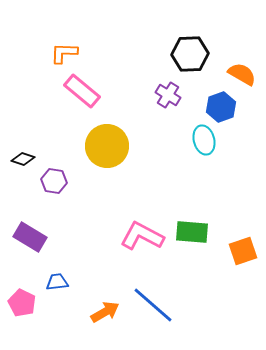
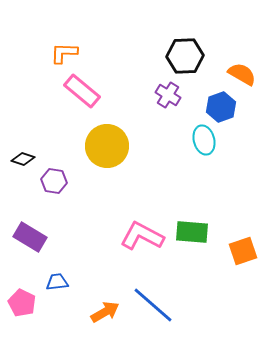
black hexagon: moved 5 px left, 2 px down
